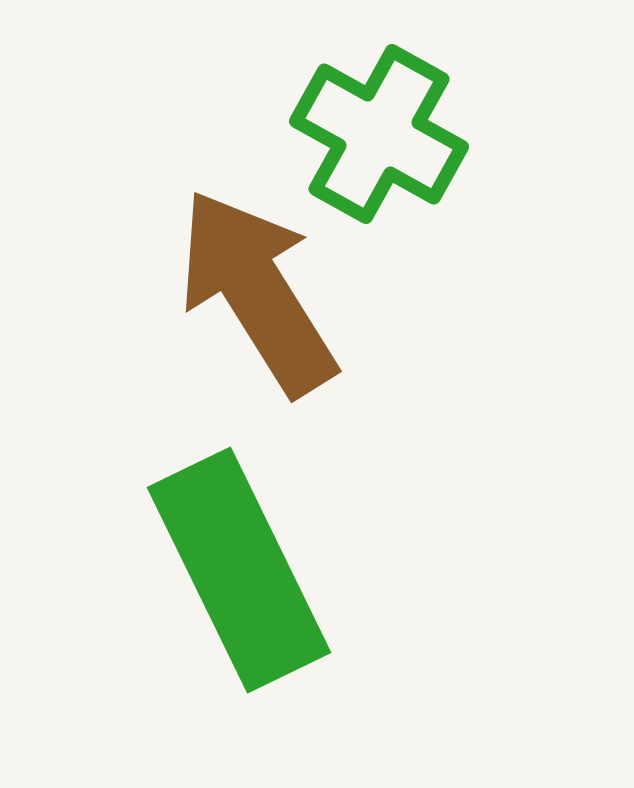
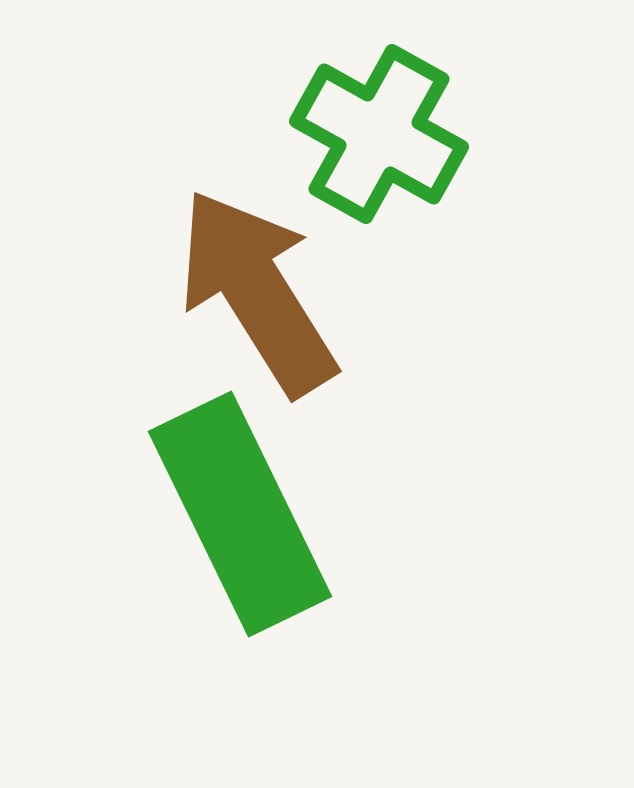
green rectangle: moved 1 px right, 56 px up
